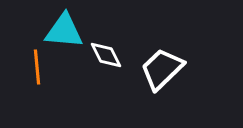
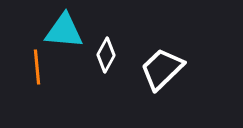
white diamond: rotated 56 degrees clockwise
